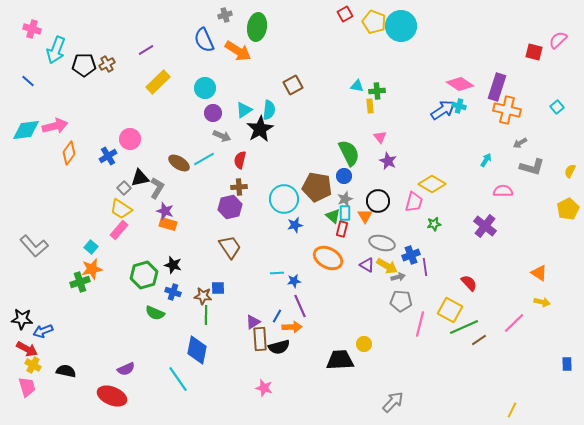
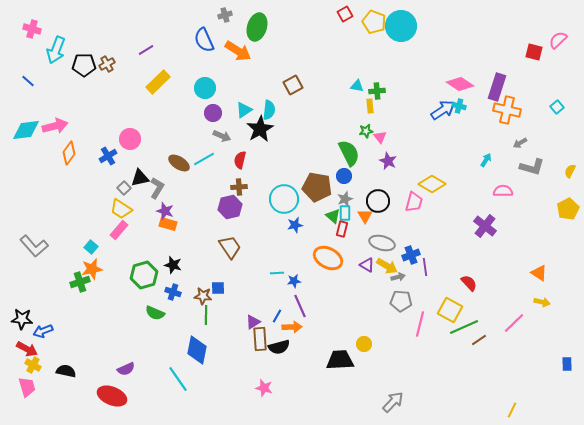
green ellipse at (257, 27): rotated 8 degrees clockwise
green star at (434, 224): moved 68 px left, 93 px up
